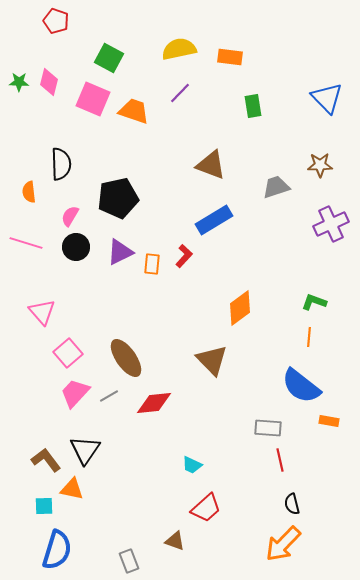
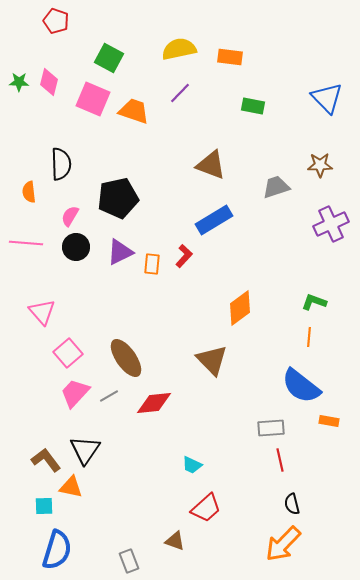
green rectangle at (253, 106): rotated 70 degrees counterclockwise
pink line at (26, 243): rotated 12 degrees counterclockwise
gray rectangle at (268, 428): moved 3 px right; rotated 8 degrees counterclockwise
orange triangle at (72, 489): moved 1 px left, 2 px up
